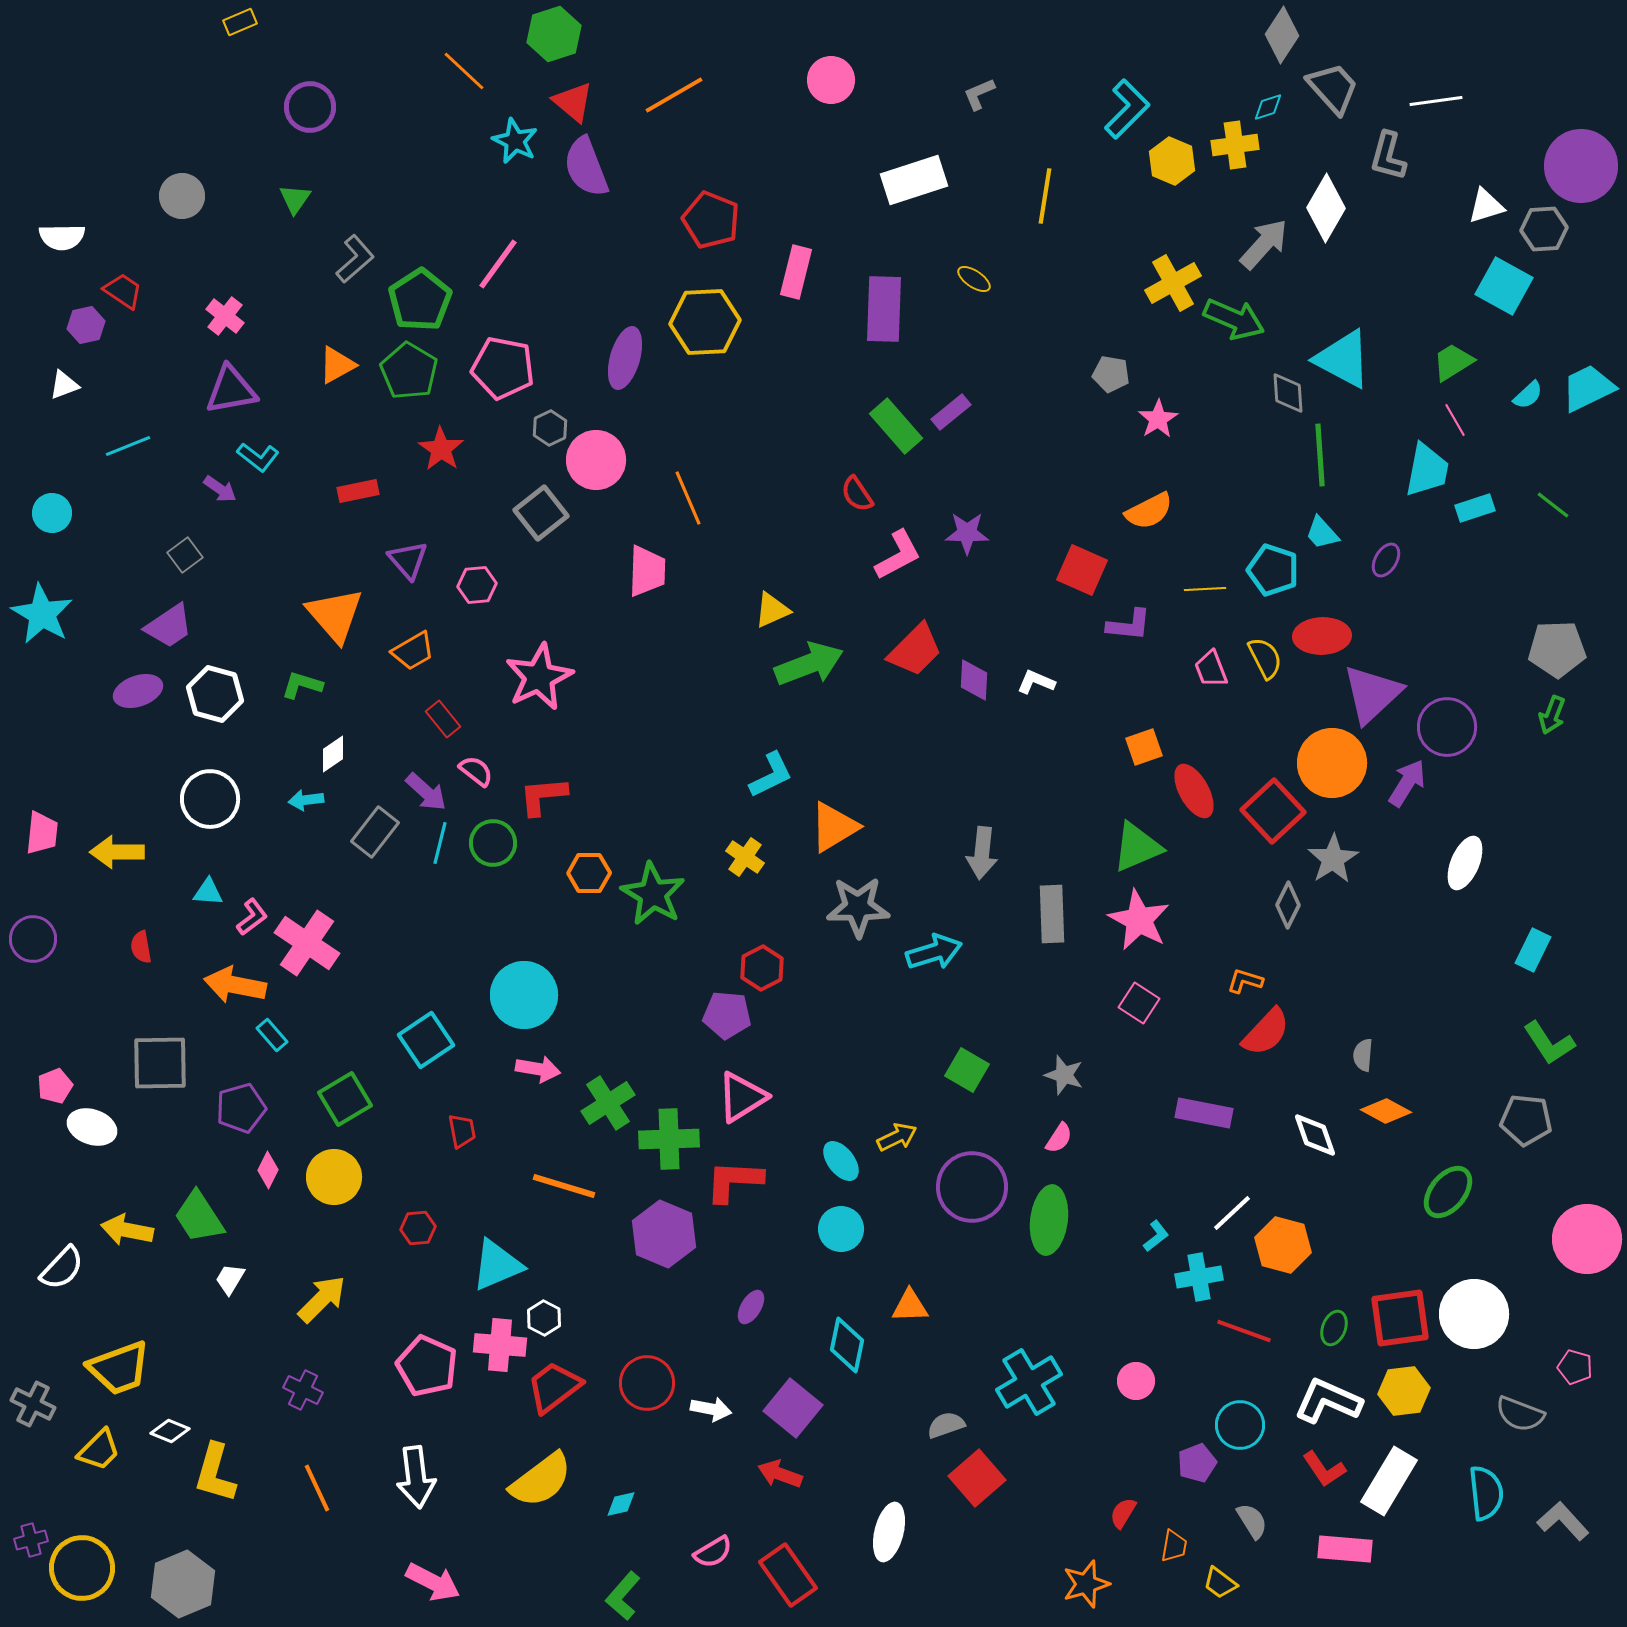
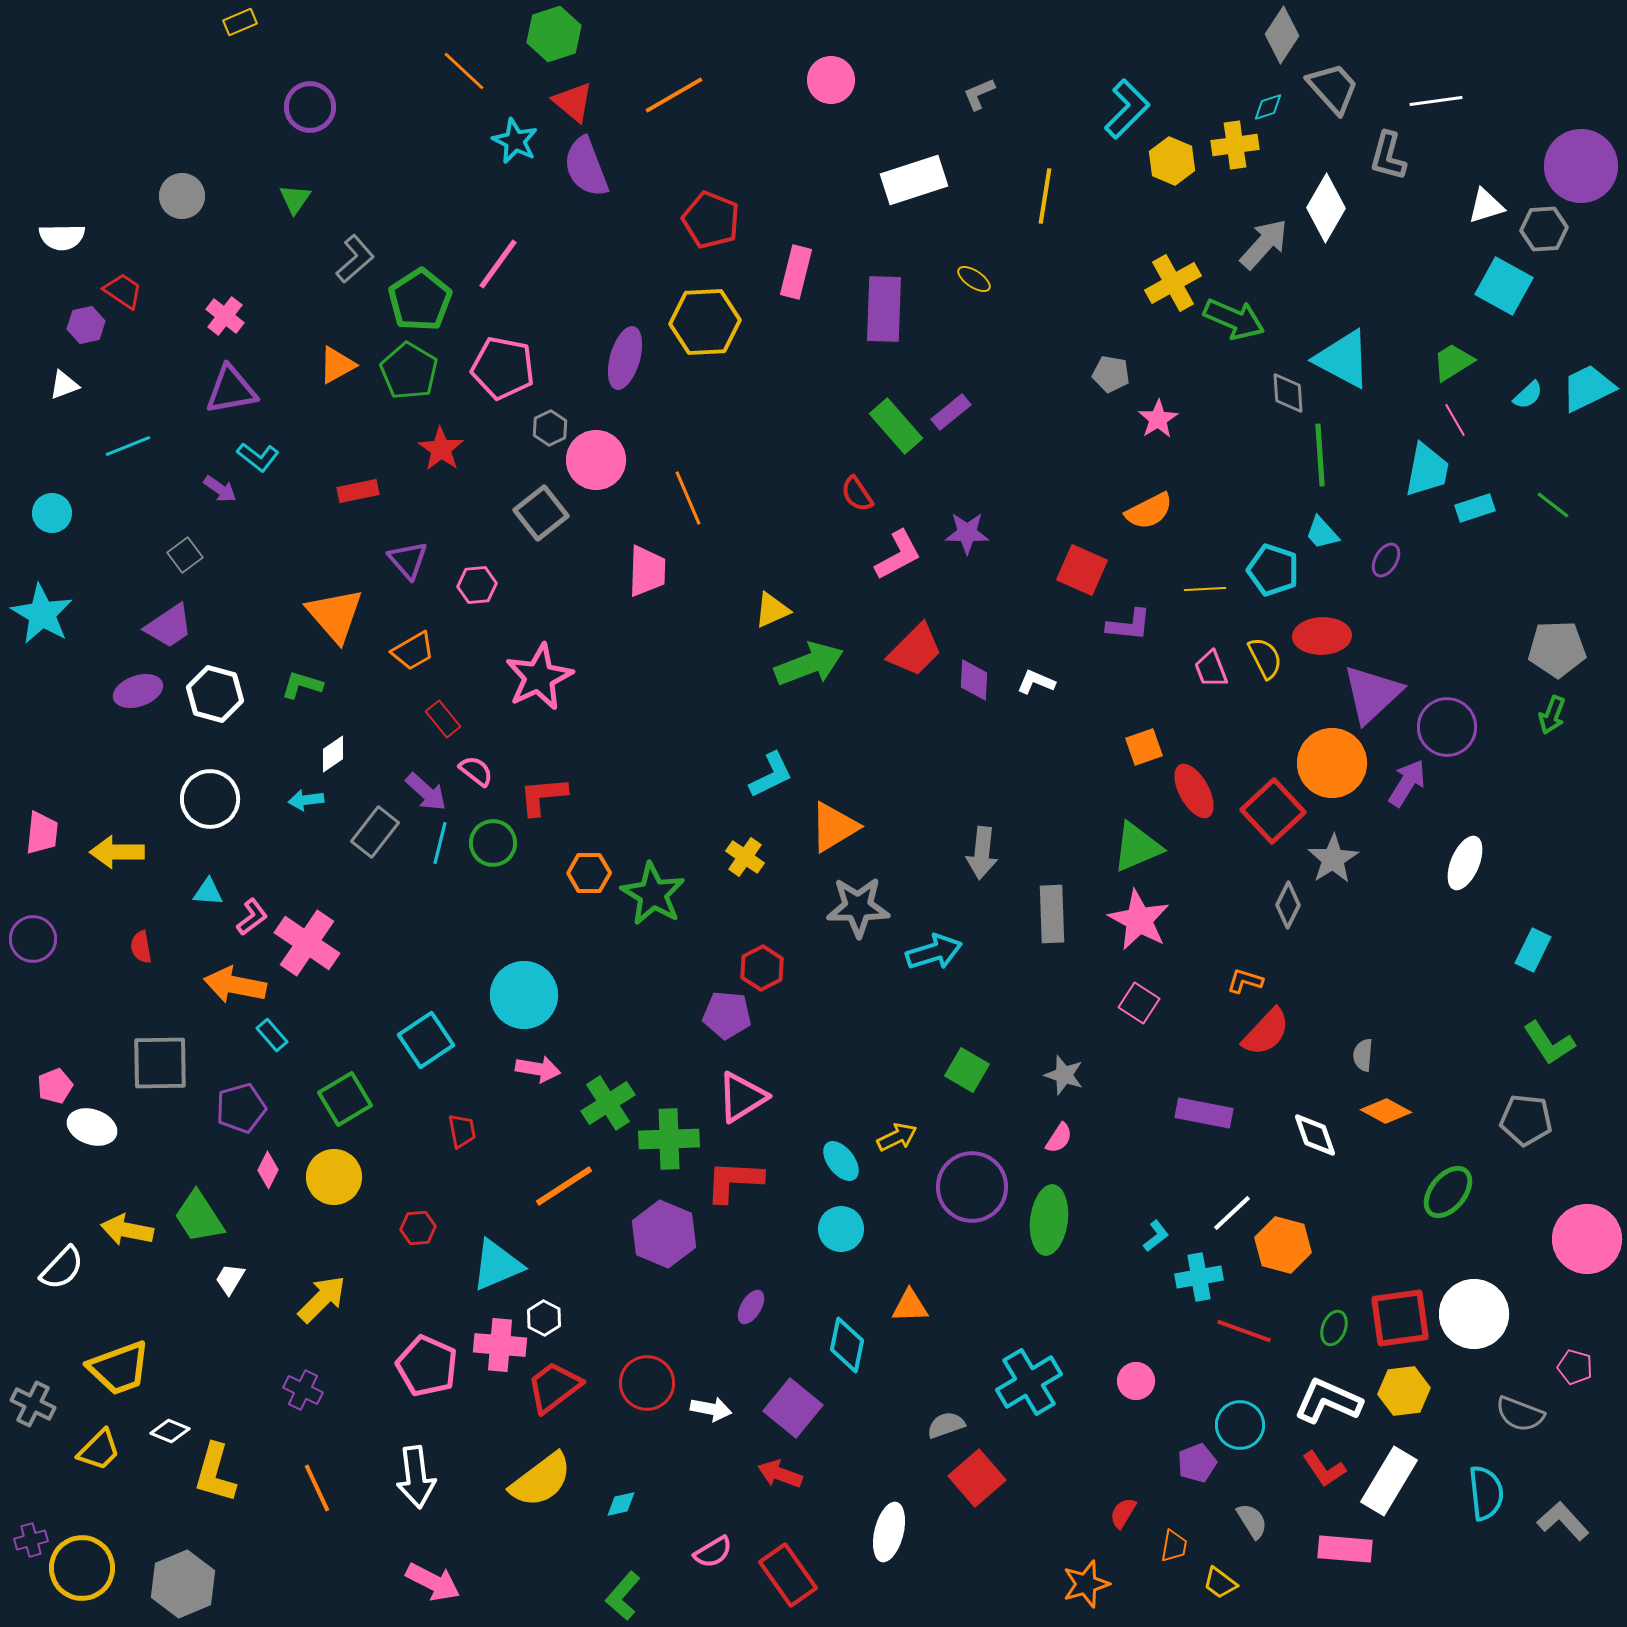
orange line at (564, 1186): rotated 50 degrees counterclockwise
